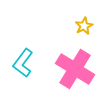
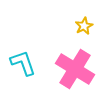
cyan L-shape: rotated 124 degrees clockwise
